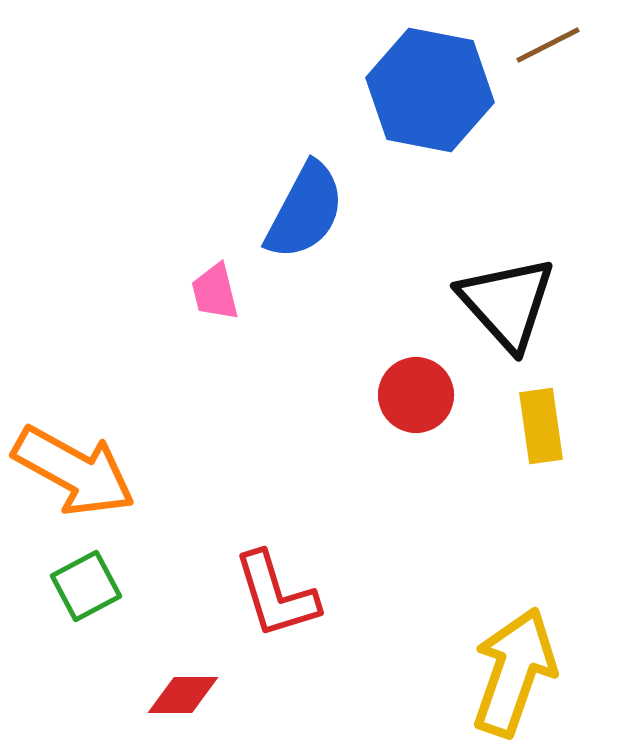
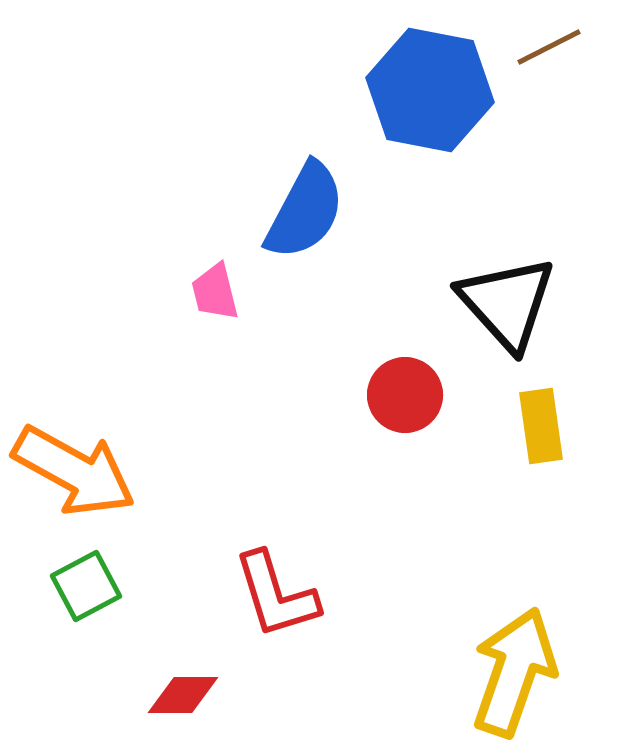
brown line: moved 1 px right, 2 px down
red circle: moved 11 px left
